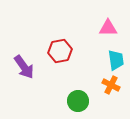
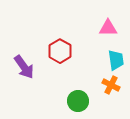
red hexagon: rotated 20 degrees counterclockwise
